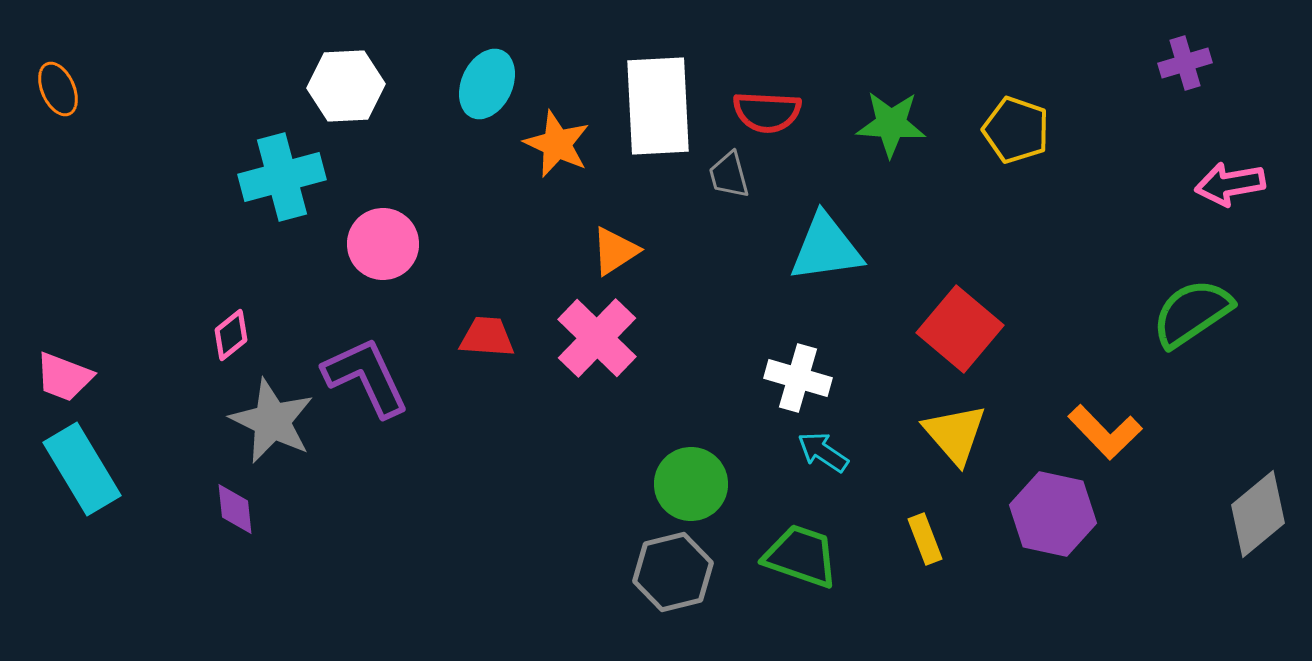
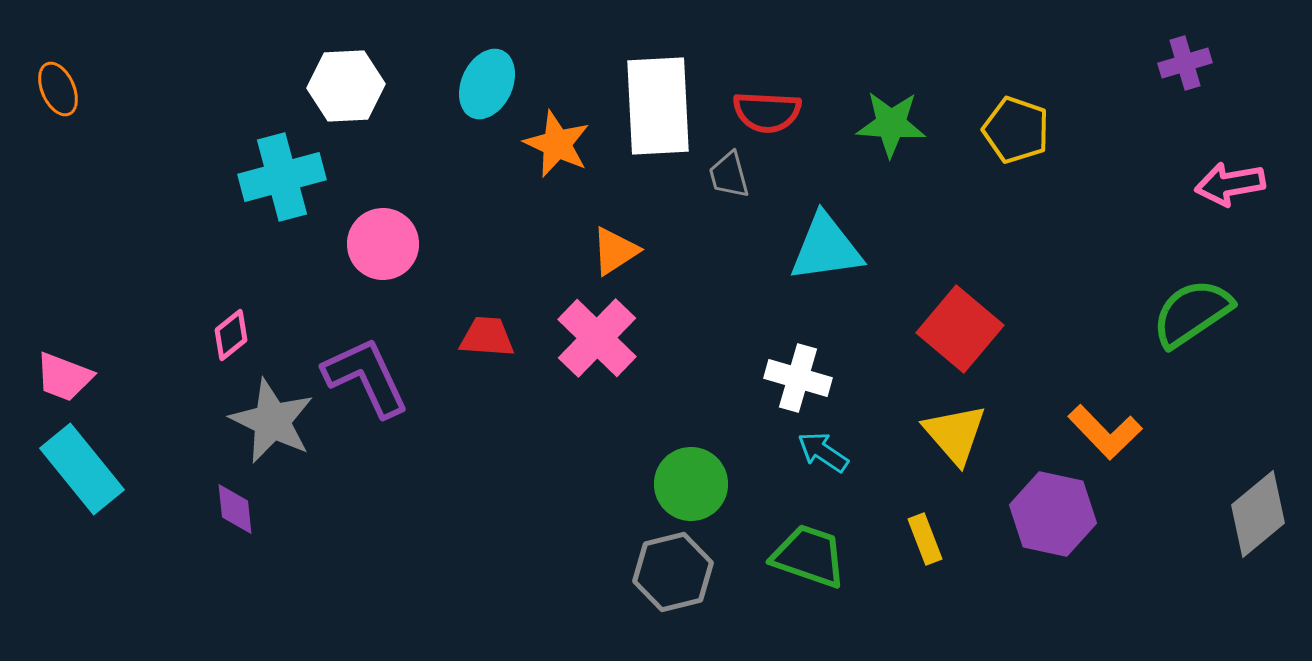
cyan rectangle: rotated 8 degrees counterclockwise
green trapezoid: moved 8 px right
